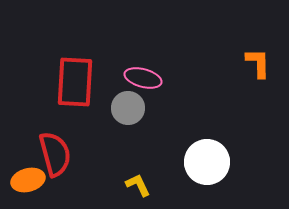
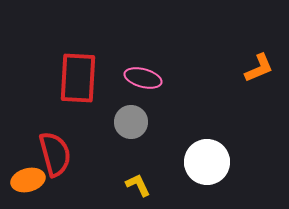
orange L-shape: moved 1 px right, 5 px down; rotated 68 degrees clockwise
red rectangle: moved 3 px right, 4 px up
gray circle: moved 3 px right, 14 px down
